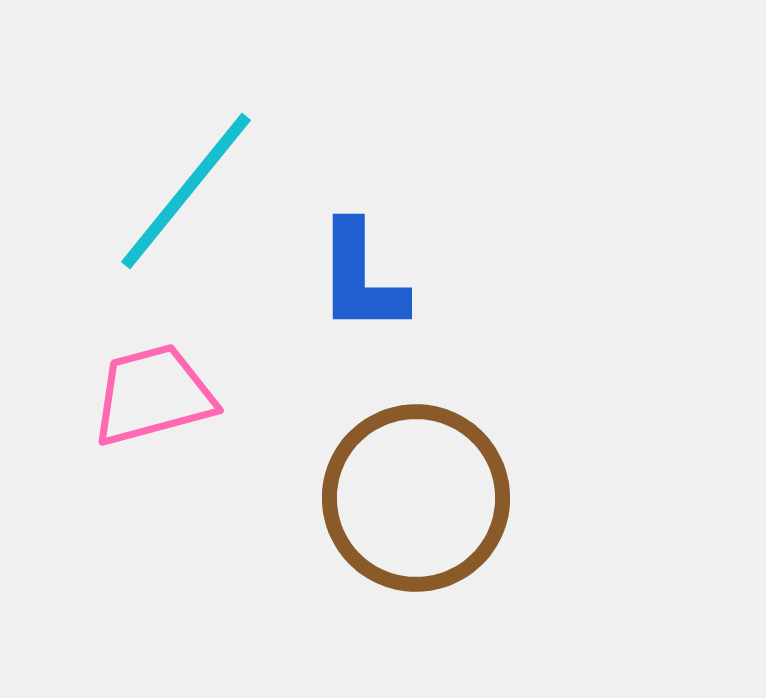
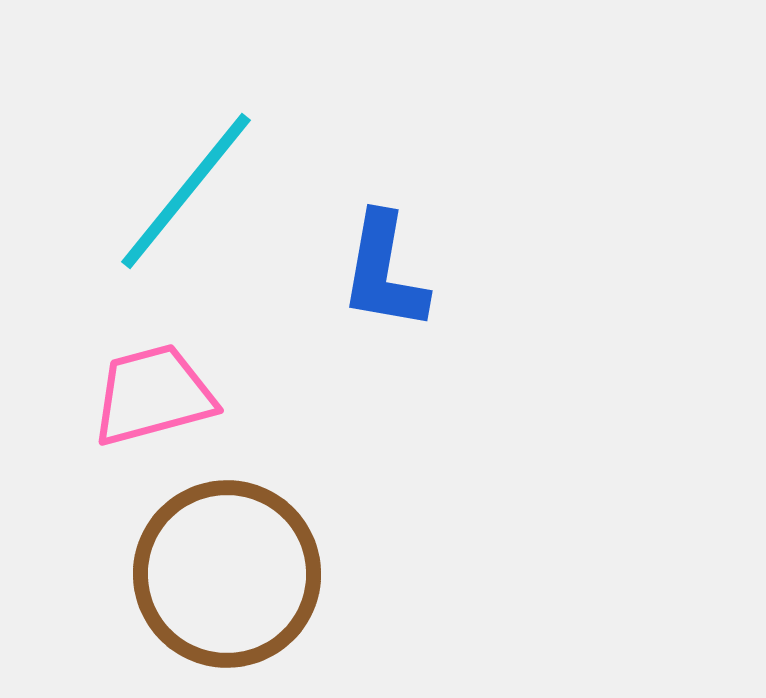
blue L-shape: moved 23 px right, 6 px up; rotated 10 degrees clockwise
brown circle: moved 189 px left, 76 px down
